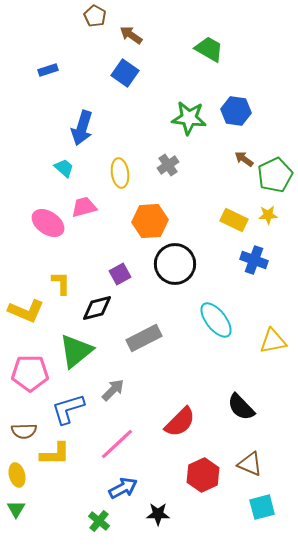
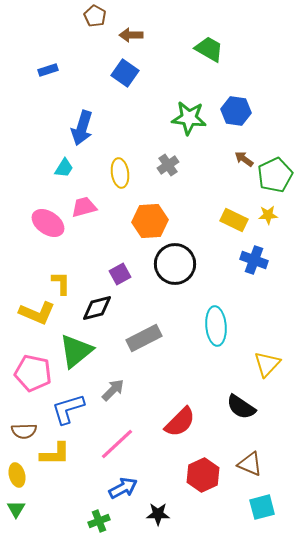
brown arrow at (131, 35): rotated 35 degrees counterclockwise
cyan trapezoid at (64, 168): rotated 80 degrees clockwise
yellow L-shape at (26, 311): moved 11 px right, 2 px down
cyan ellipse at (216, 320): moved 6 px down; rotated 33 degrees clockwise
yellow triangle at (273, 341): moved 6 px left, 23 px down; rotated 36 degrees counterclockwise
pink pentagon at (30, 373): moved 3 px right; rotated 12 degrees clockwise
black semicircle at (241, 407): rotated 12 degrees counterclockwise
green cross at (99, 521): rotated 30 degrees clockwise
